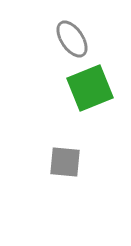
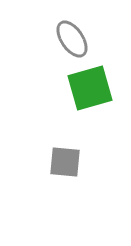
green square: rotated 6 degrees clockwise
